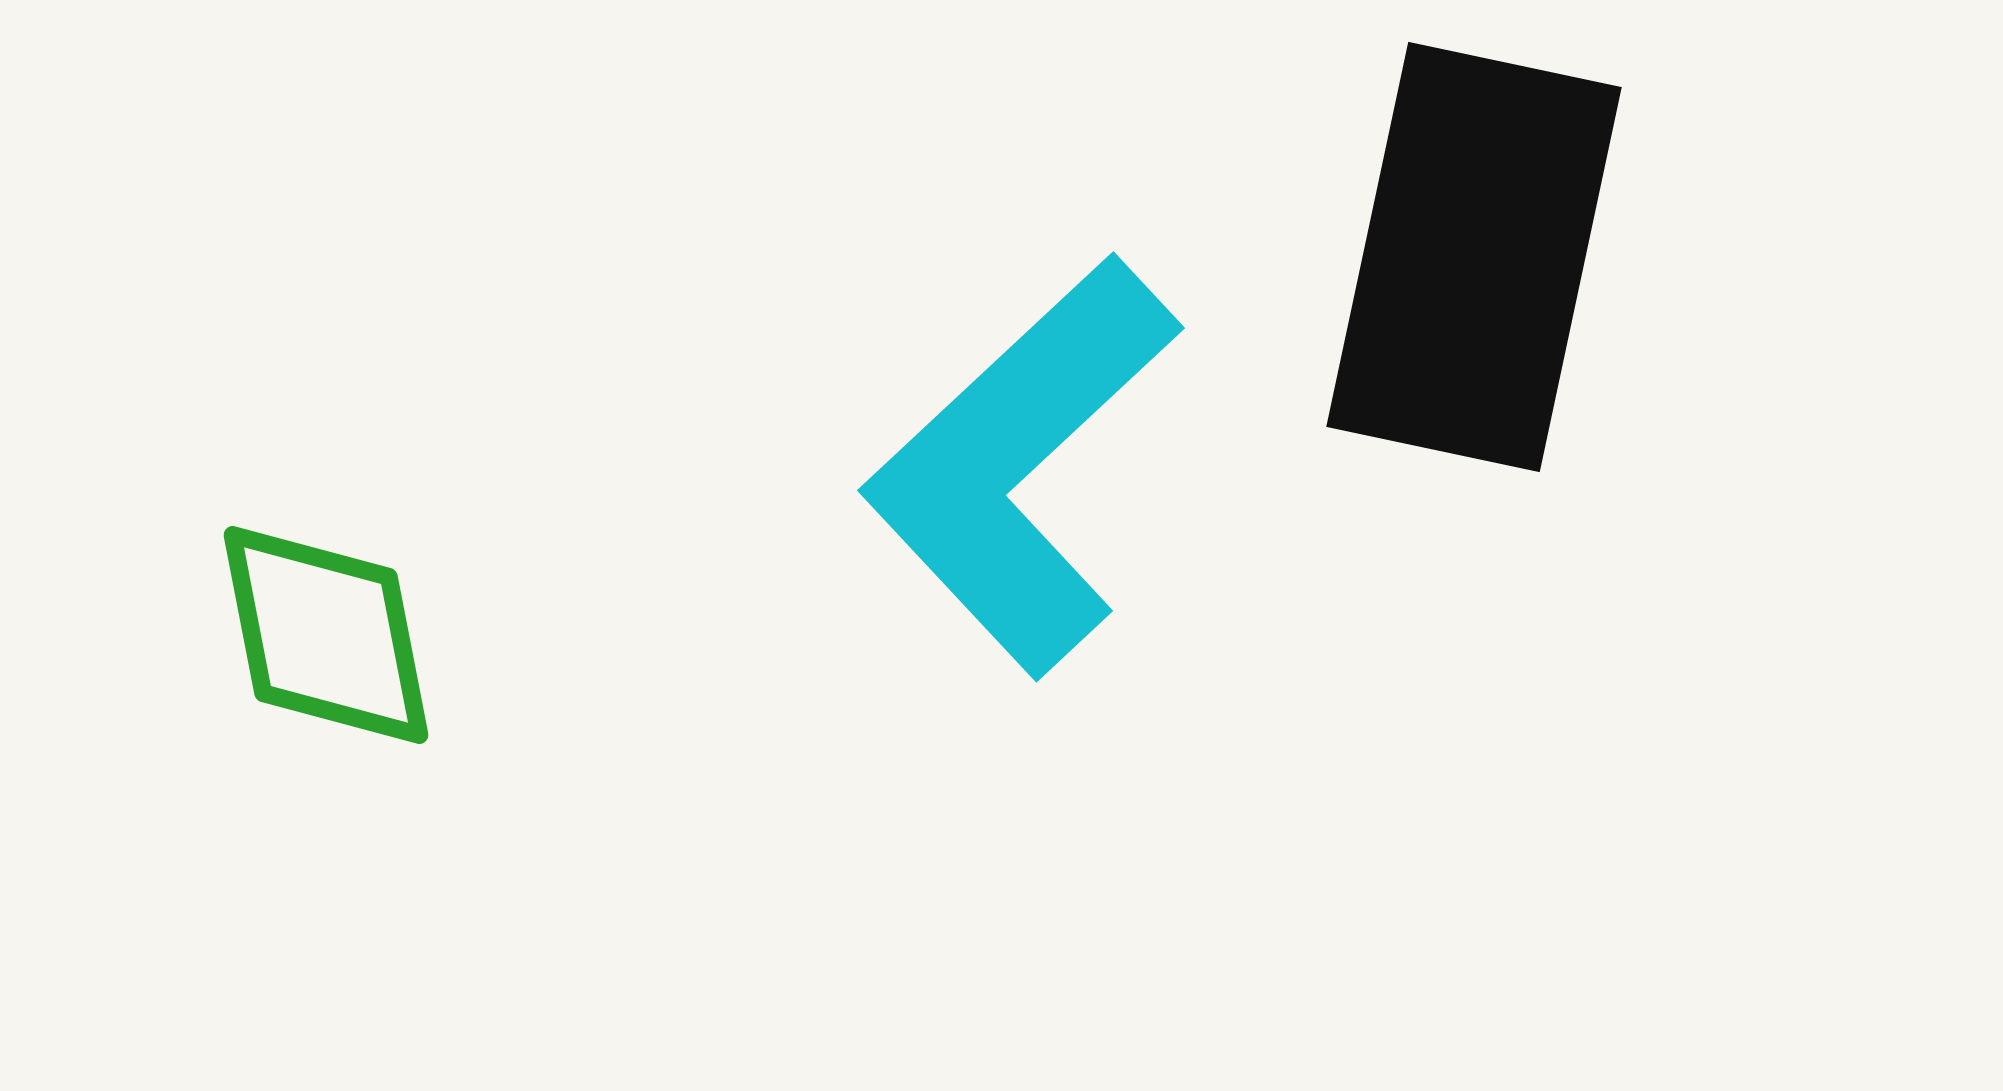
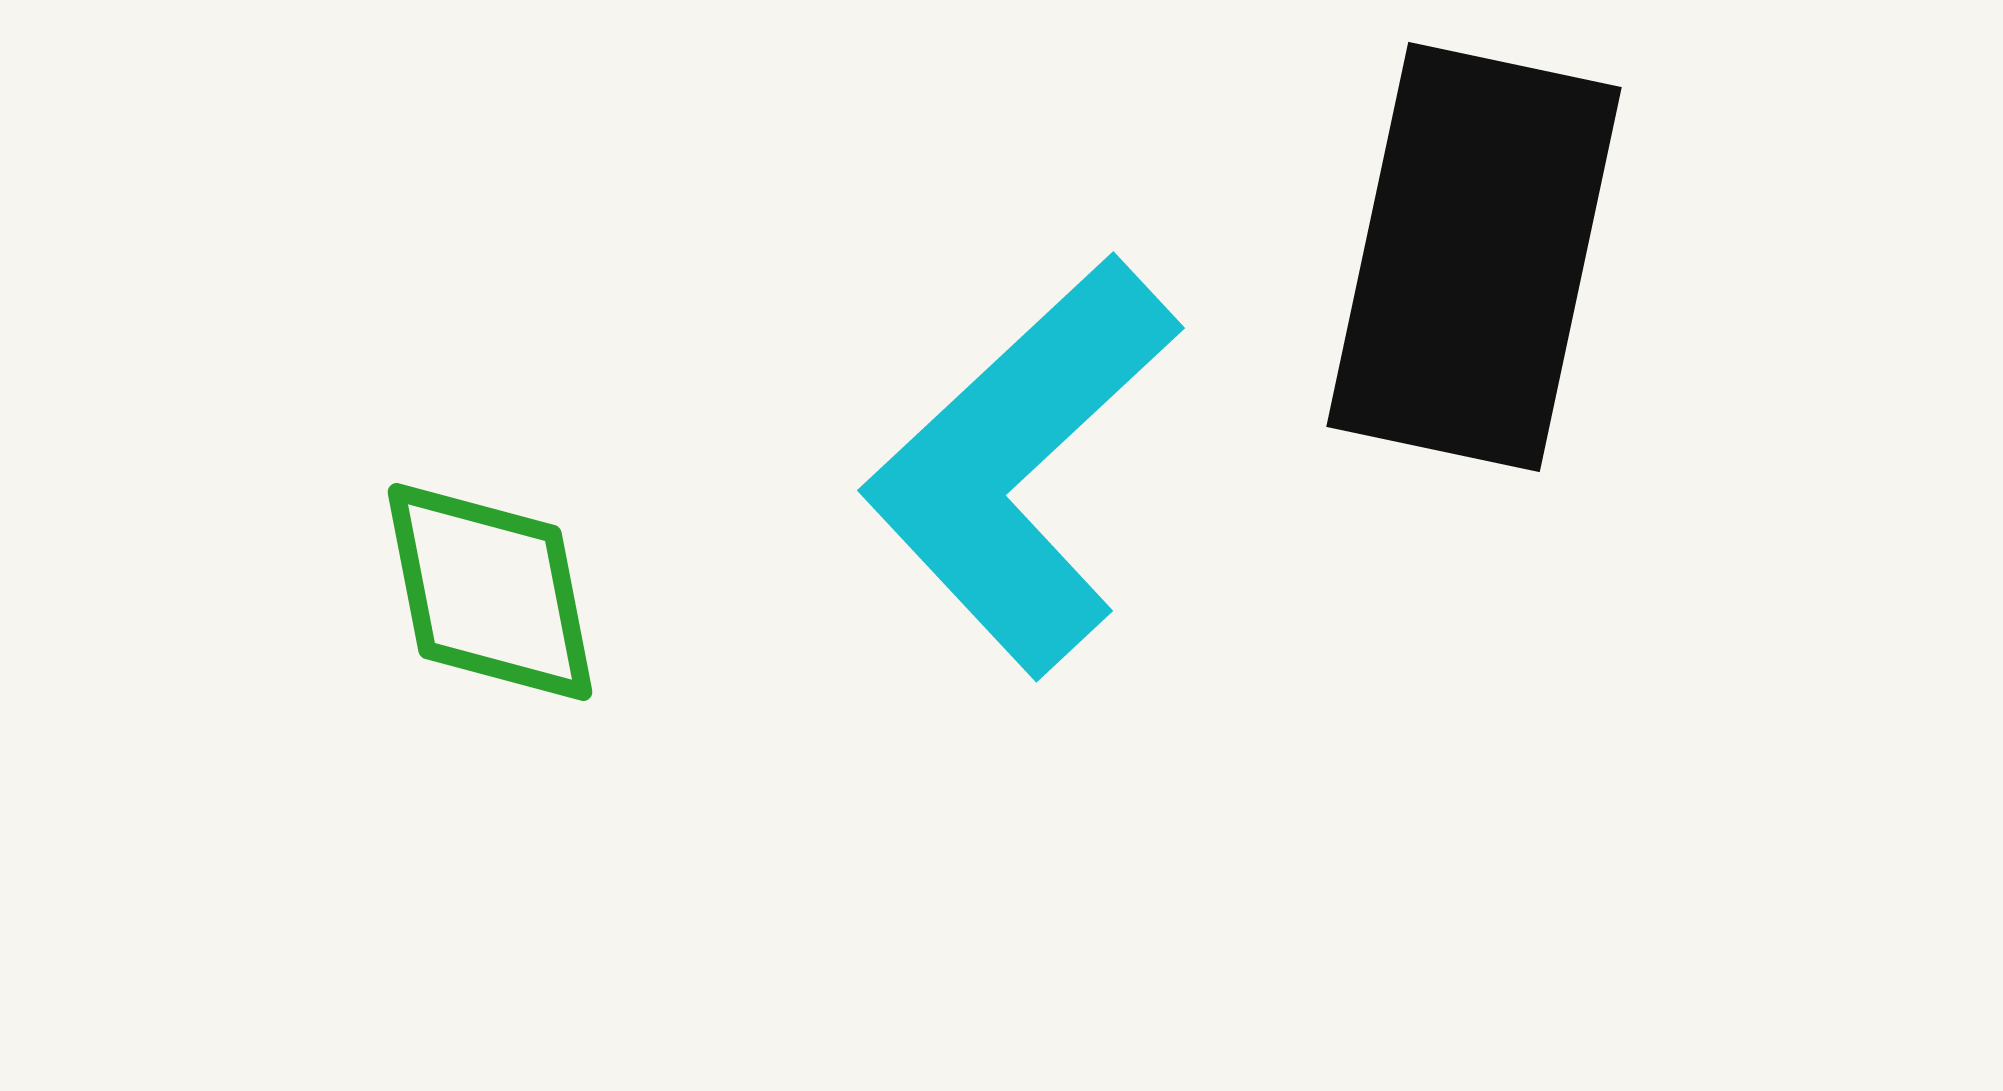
green diamond: moved 164 px right, 43 px up
